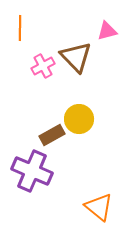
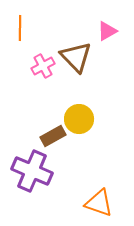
pink triangle: rotated 15 degrees counterclockwise
brown rectangle: moved 1 px right, 1 px down
orange triangle: moved 4 px up; rotated 20 degrees counterclockwise
